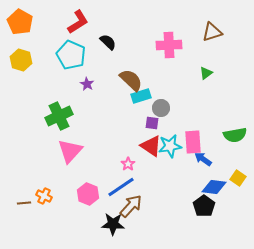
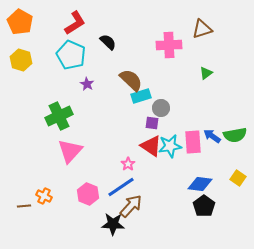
red L-shape: moved 3 px left, 1 px down
brown triangle: moved 10 px left, 3 px up
blue arrow: moved 9 px right, 23 px up
blue diamond: moved 14 px left, 3 px up
brown line: moved 3 px down
